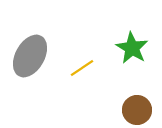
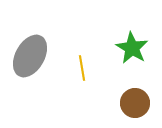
yellow line: rotated 65 degrees counterclockwise
brown circle: moved 2 px left, 7 px up
